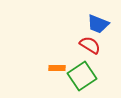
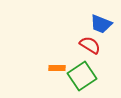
blue trapezoid: moved 3 px right
